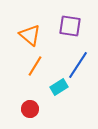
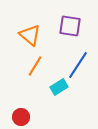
red circle: moved 9 px left, 8 px down
